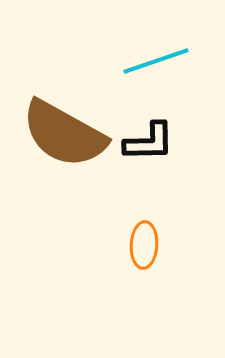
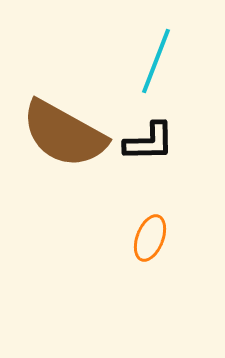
cyan line: rotated 50 degrees counterclockwise
orange ellipse: moved 6 px right, 7 px up; rotated 18 degrees clockwise
